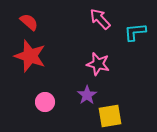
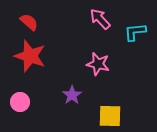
purple star: moved 15 px left
pink circle: moved 25 px left
yellow square: rotated 10 degrees clockwise
